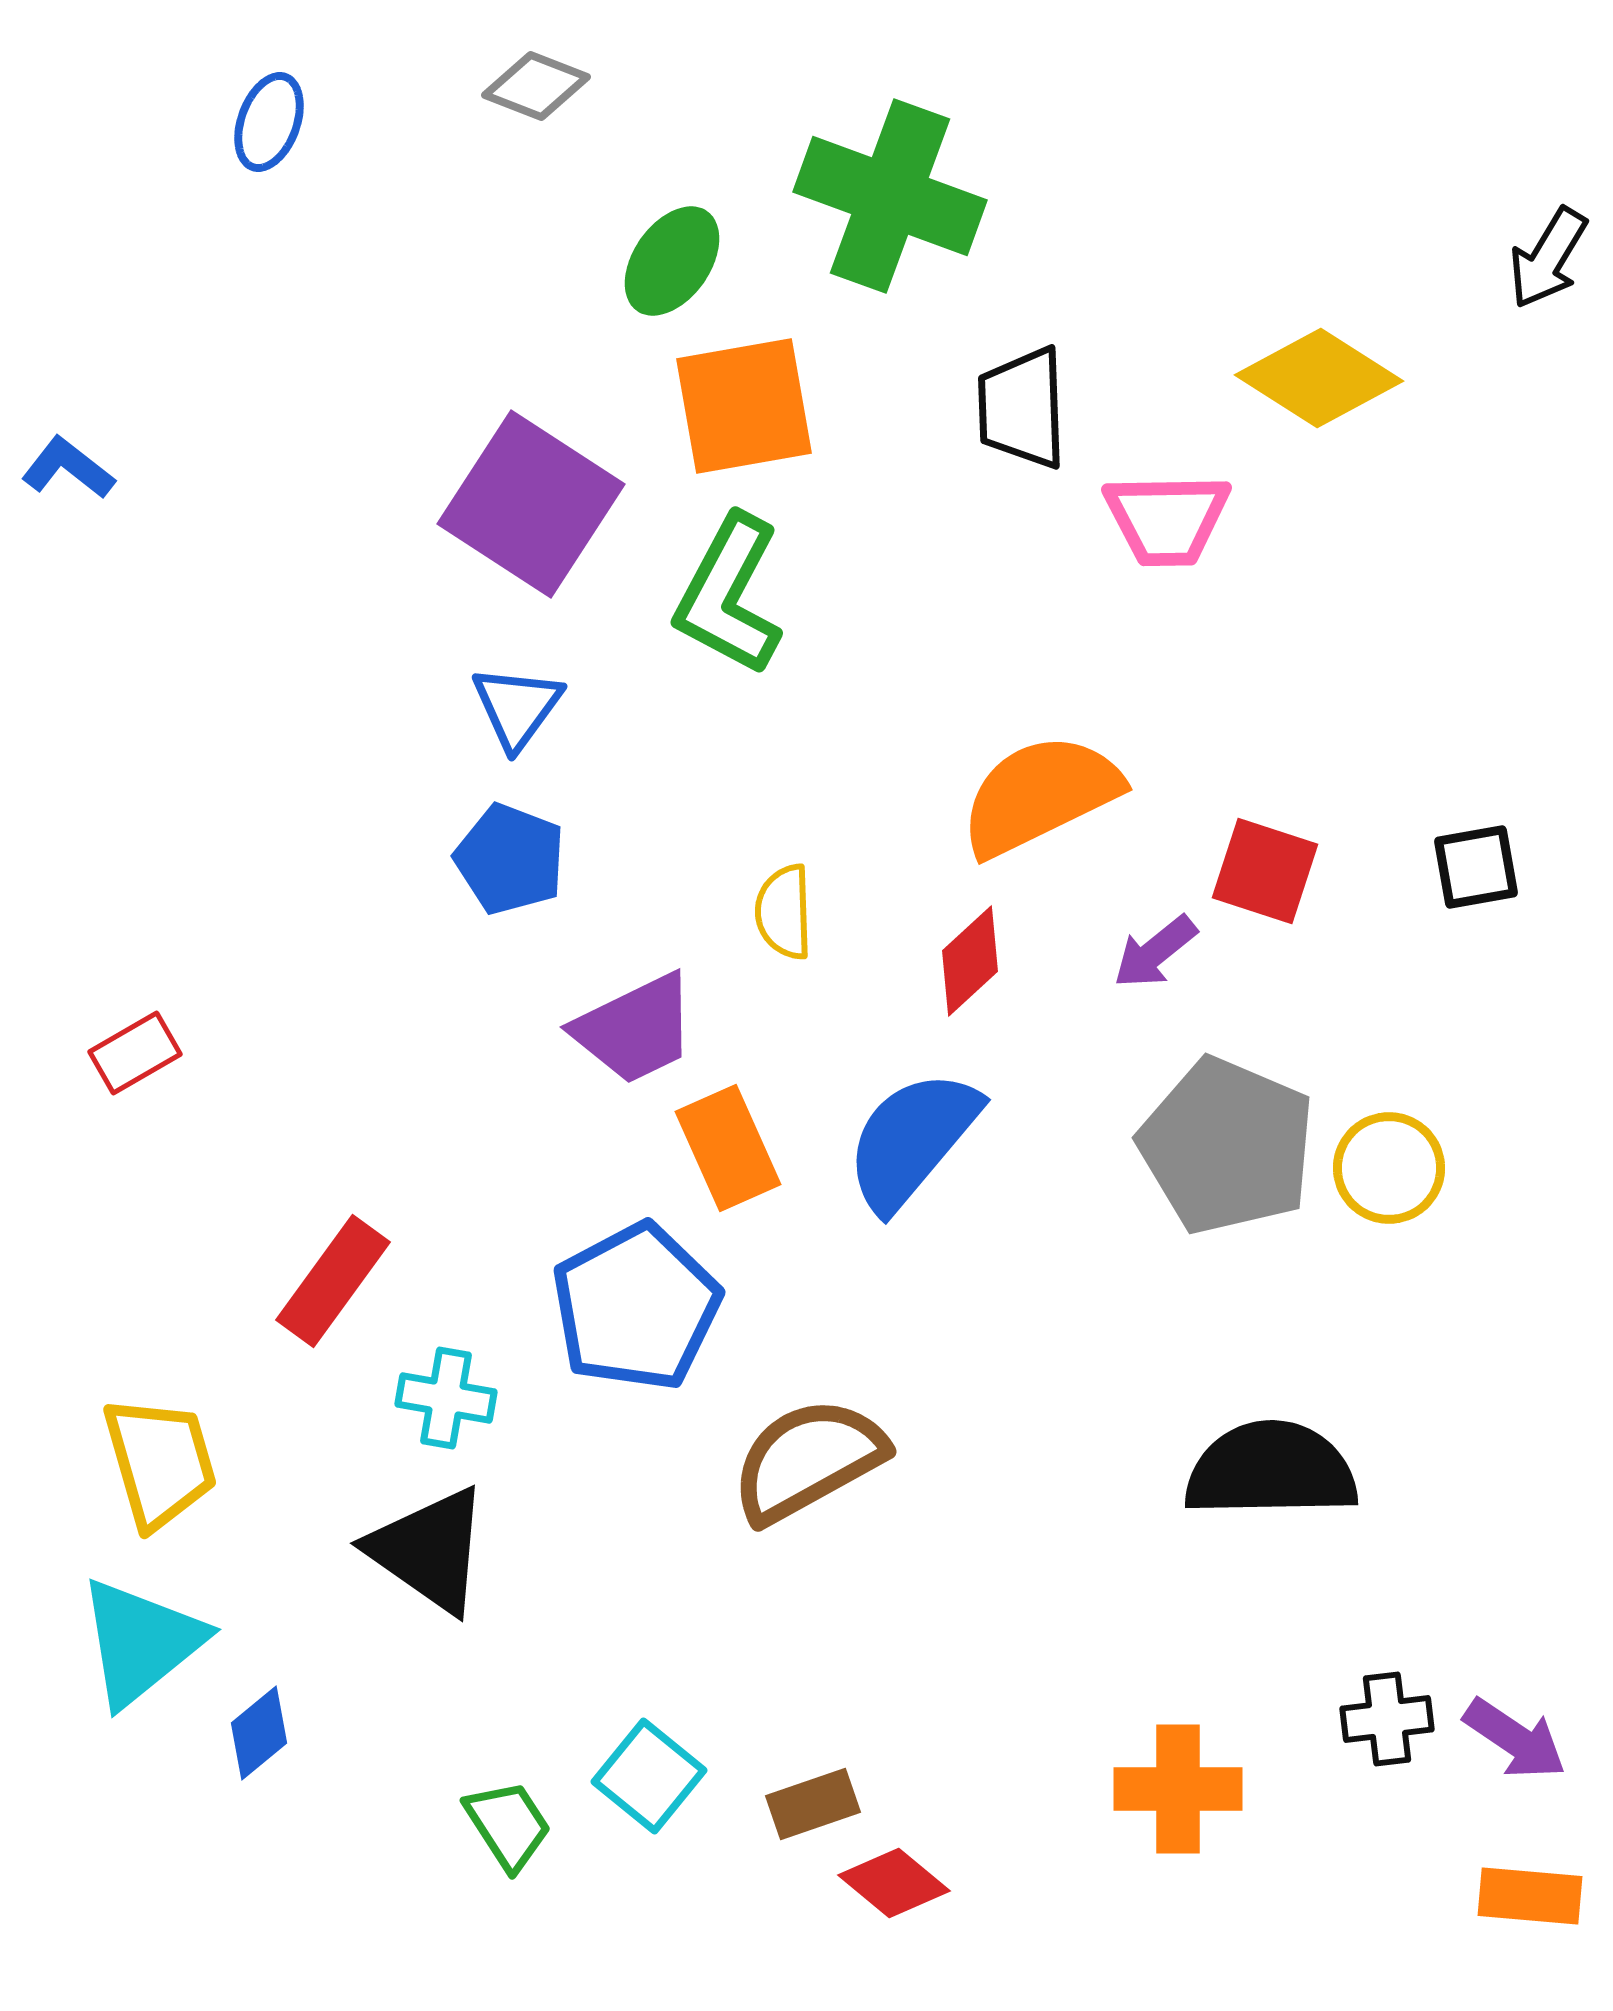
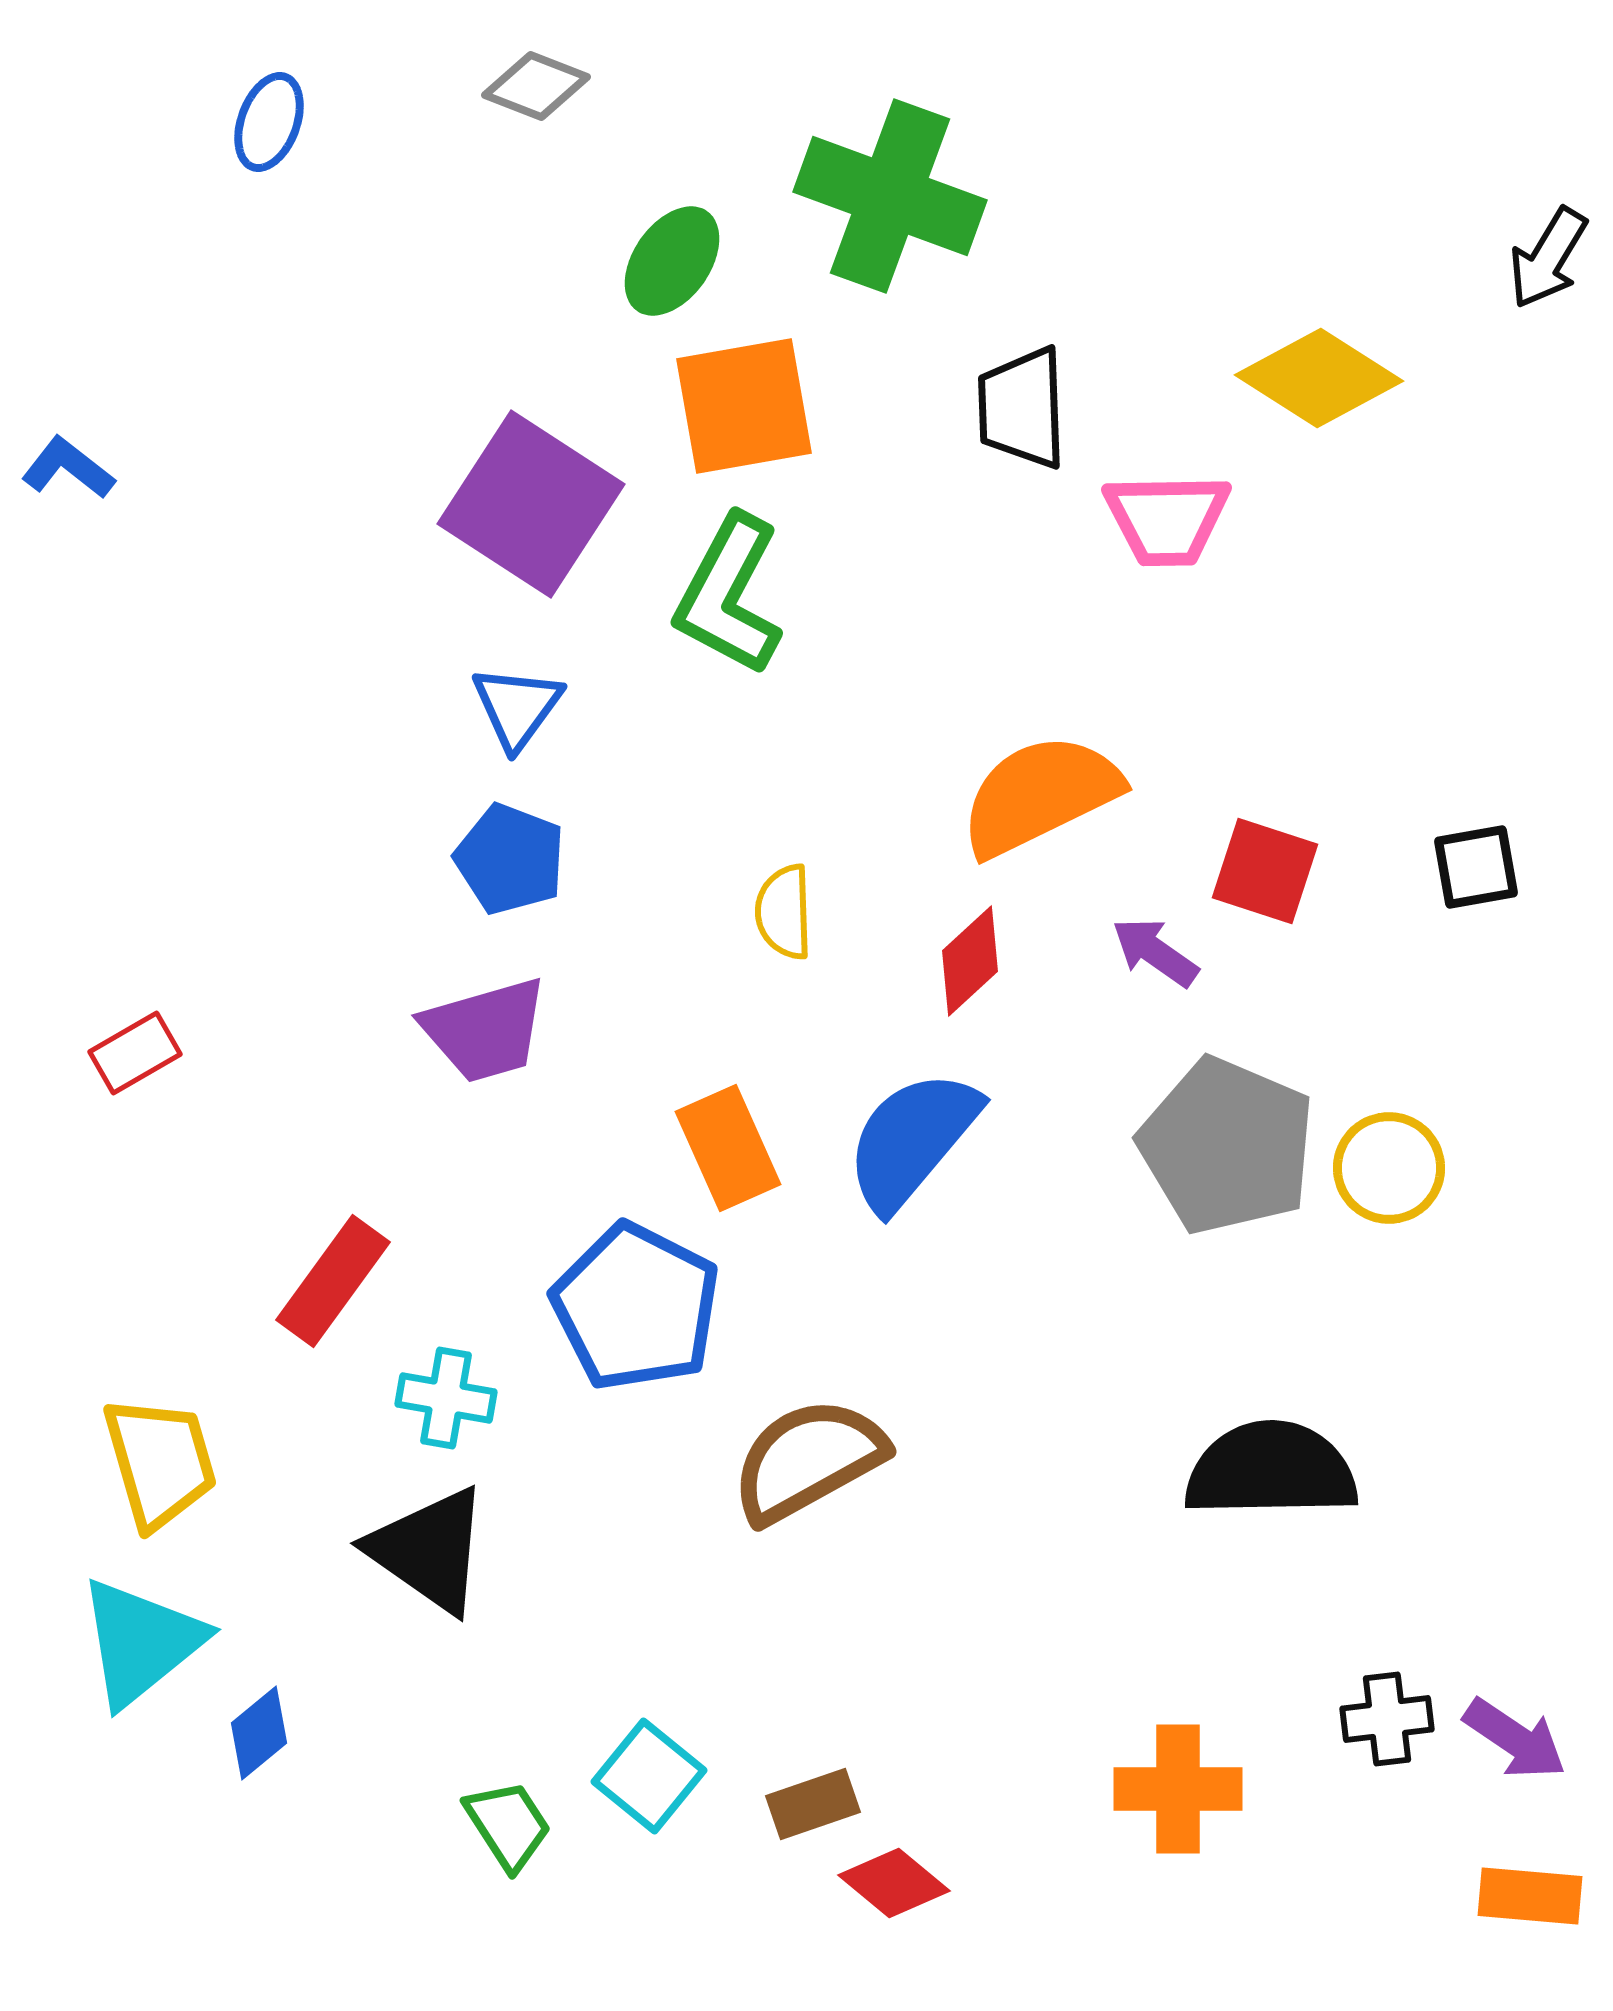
purple arrow at (1155, 952): rotated 74 degrees clockwise
purple trapezoid at (635, 1029): moved 150 px left, 1 px down; rotated 10 degrees clockwise
blue pentagon at (636, 1307): rotated 17 degrees counterclockwise
